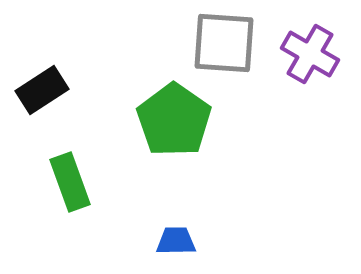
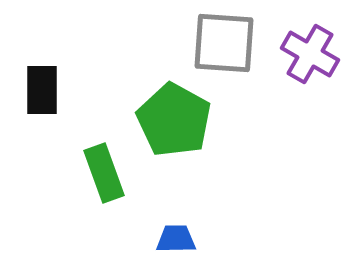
black rectangle: rotated 57 degrees counterclockwise
green pentagon: rotated 6 degrees counterclockwise
green rectangle: moved 34 px right, 9 px up
blue trapezoid: moved 2 px up
